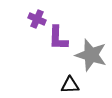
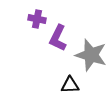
purple cross: rotated 12 degrees counterclockwise
purple L-shape: rotated 24 degrees clockwise
